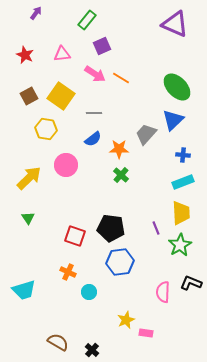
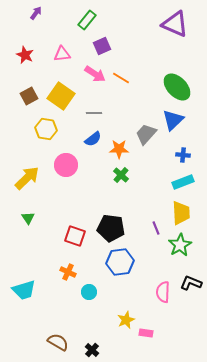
yellow arrow: moved 2 px left
